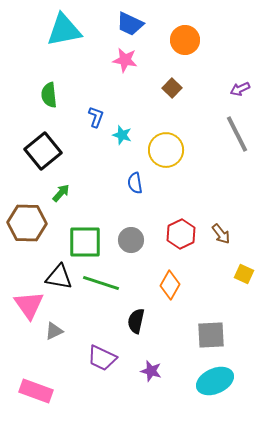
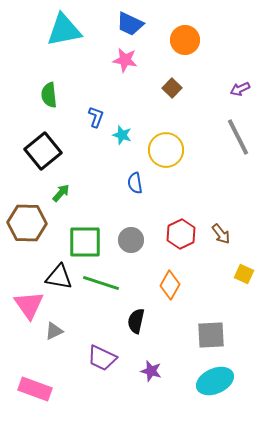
gray line: moved 1 px right, 3 px down
pink rectangle: moved 1 px left, 2 px up
